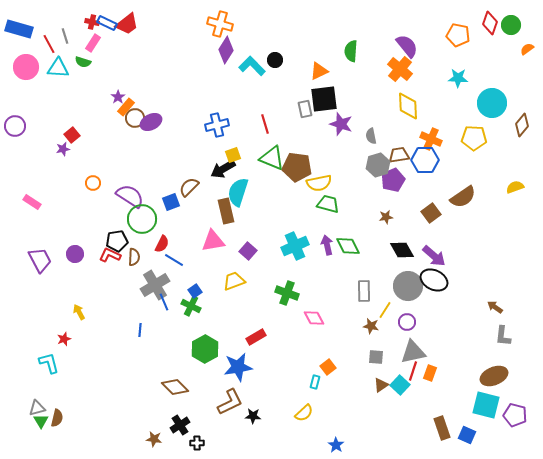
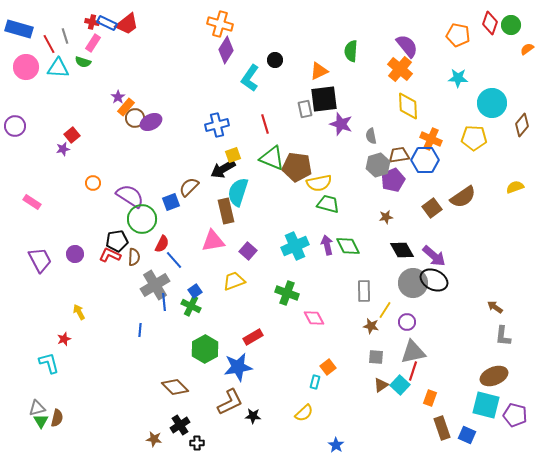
cyan L-shape at (252, 66): moved 2 px left, 12 px down; rotated 100 degrees counterclockwise
brown square at (431, 213): moved 1 px right, 5 px up
blue line at (174, 260): rotated 18 degrees clockwise
gray circle at (408, 286): moved 5 px right, 3 px up
blue line at (164, 302): rotated 18 degrees clockwise
red rectangle at (256, 337): moved 3 px left
orange rectangle at (430, 373): moved 25 px down
